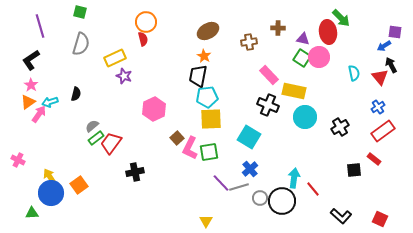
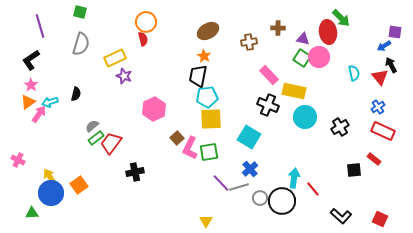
red rectangle at (383, 131): rotated 60 degrees clockwise
